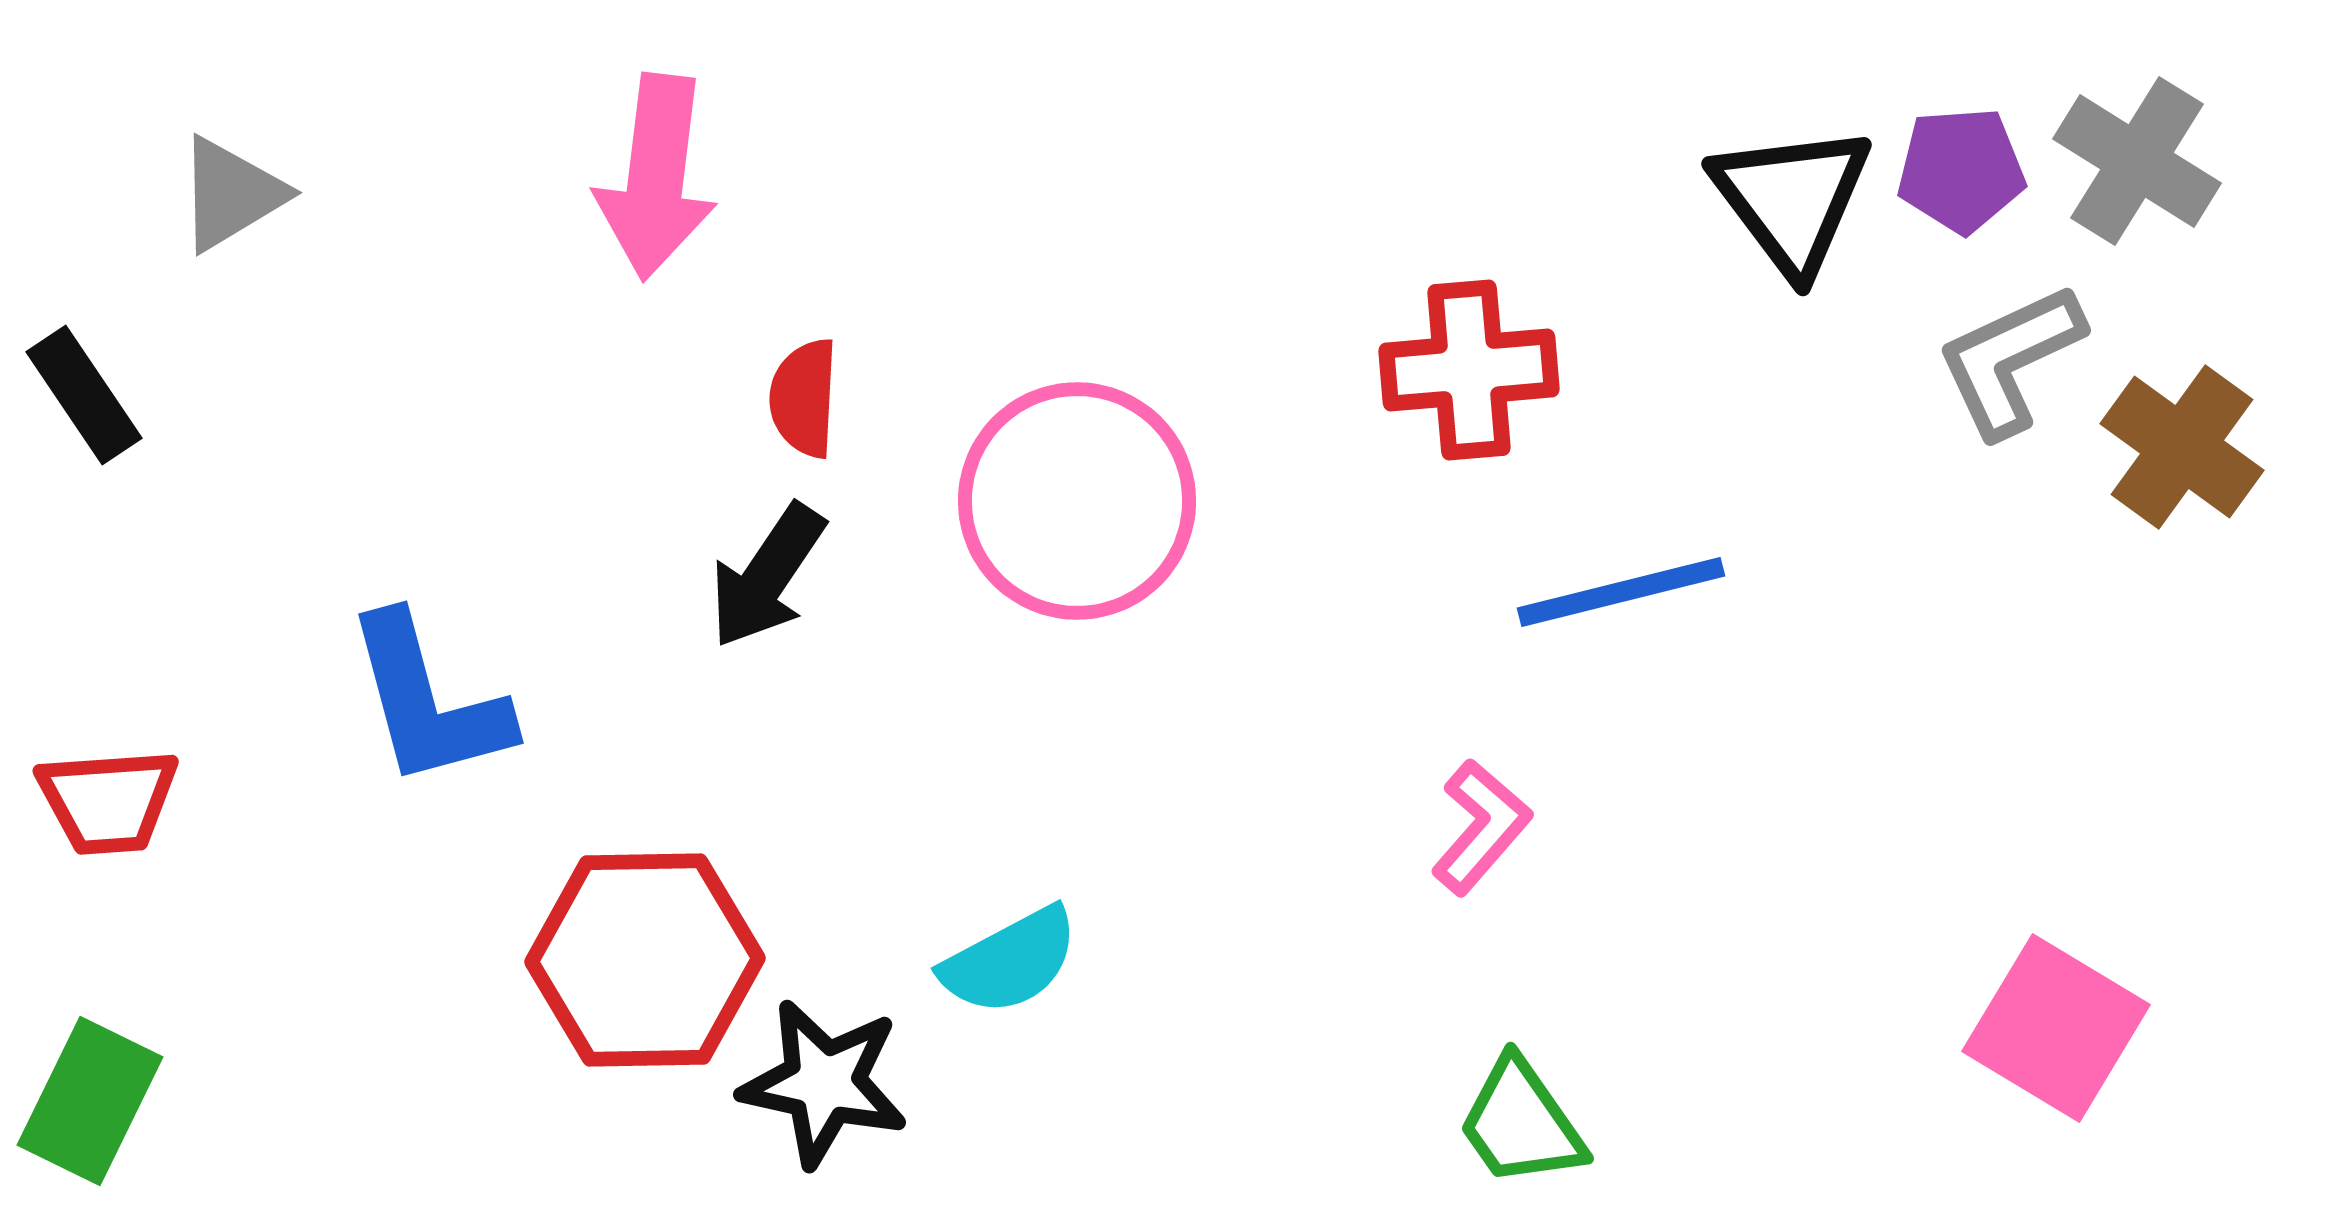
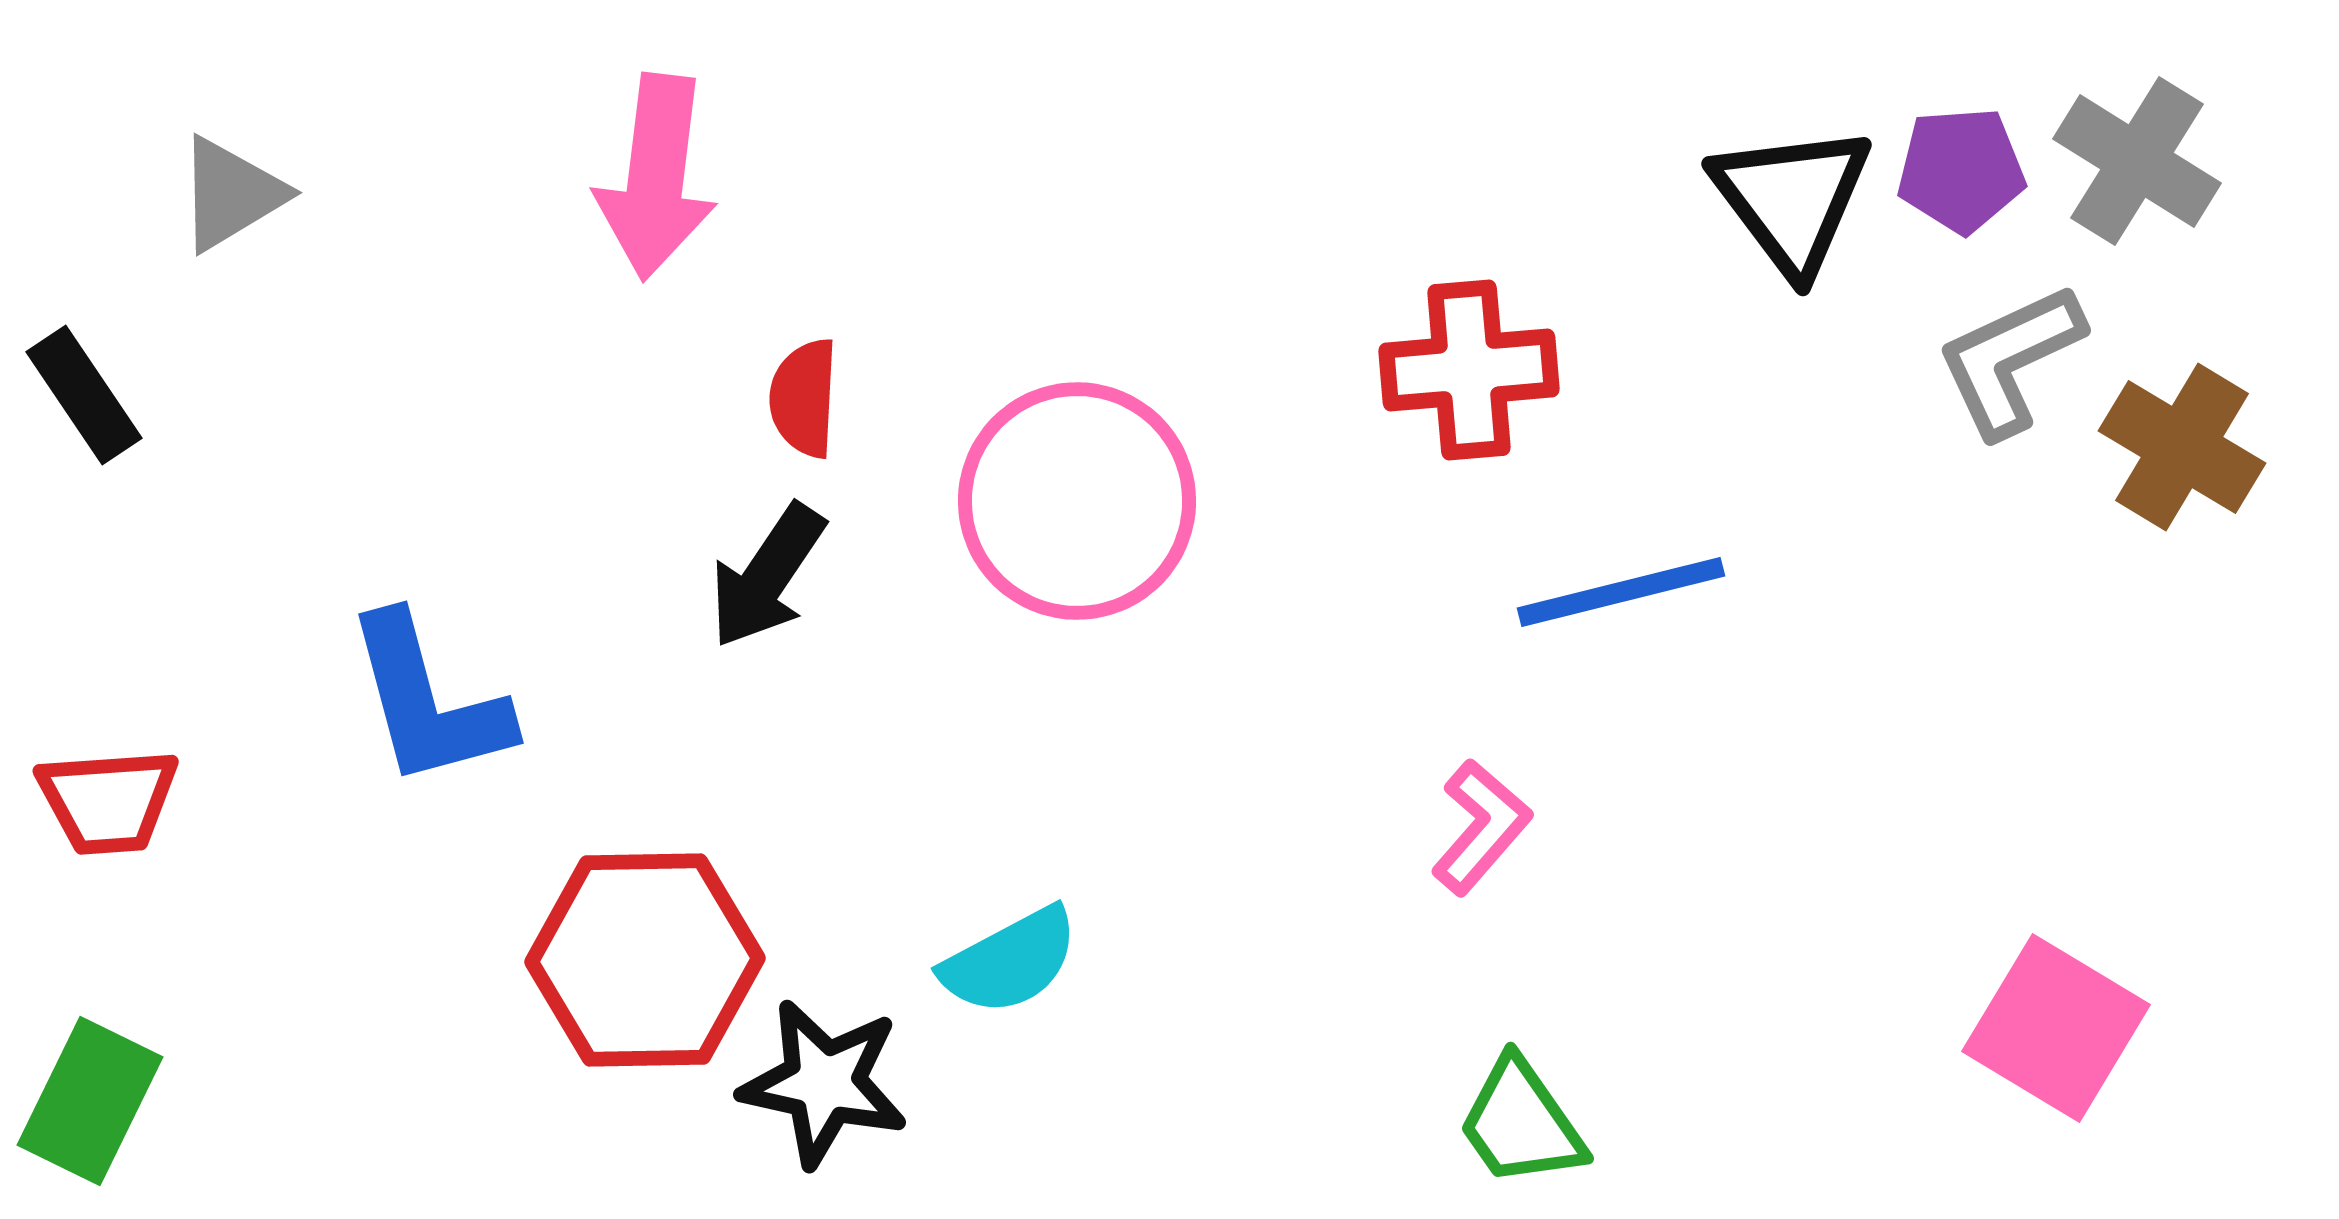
brown cross: rotated 5 degrees counterclockwise
